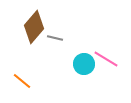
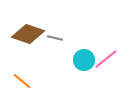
brown diamond: moved 6 px left, 7 px down; rotated 68 degrees clockwise
pink line: rotated 70 degrees counterclockwise
cyan circle: moved 4 px up
